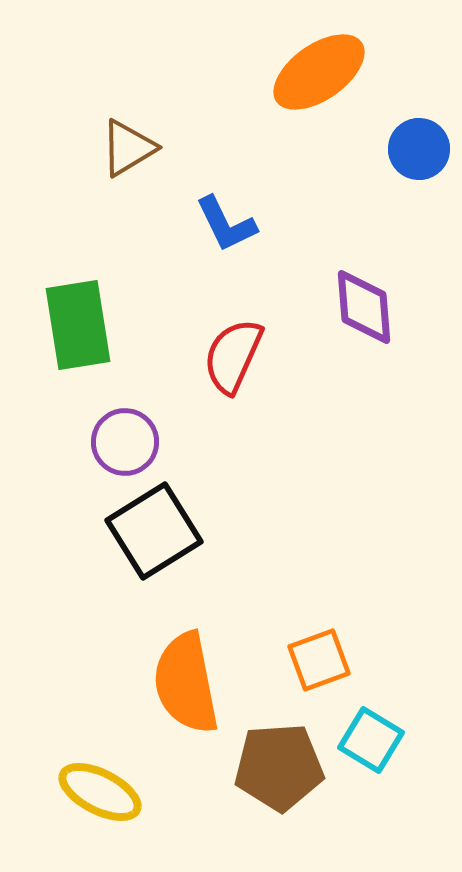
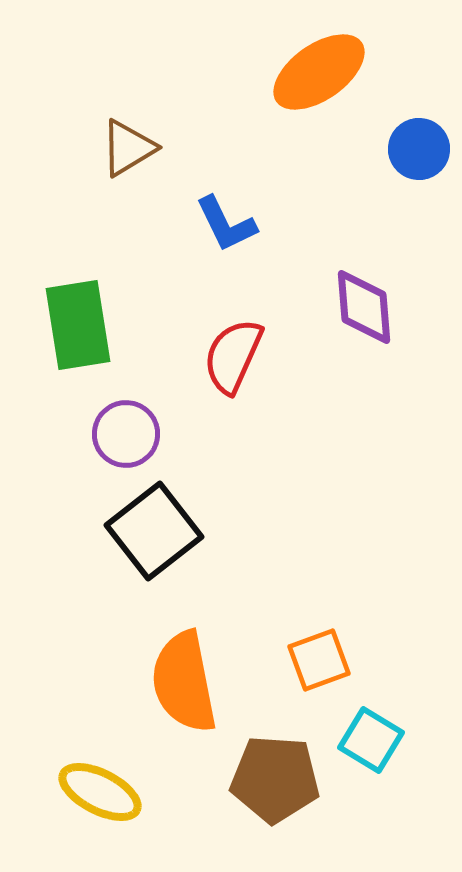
purple circle: moved 1 px right, 8 px up
black square: rotated 6 degrees counterclockwise
orange semicircle: moved 2 px left, 1 px up
brown pentagon: moved 4 px left, 12 px down; rotated 8 degrees clockwise
